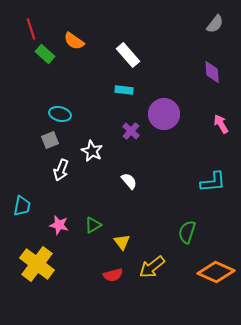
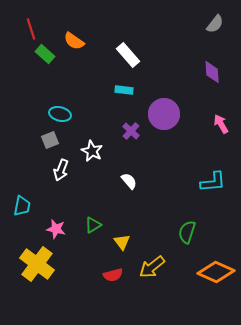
pink star: moved 3 px left, 4 px down
